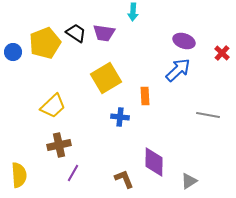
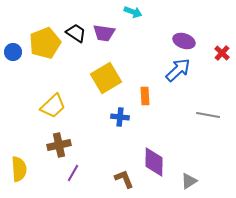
cyan arrow: rotated 72 degrees counterclockwise
yellow semicircle: moved 6 px up
